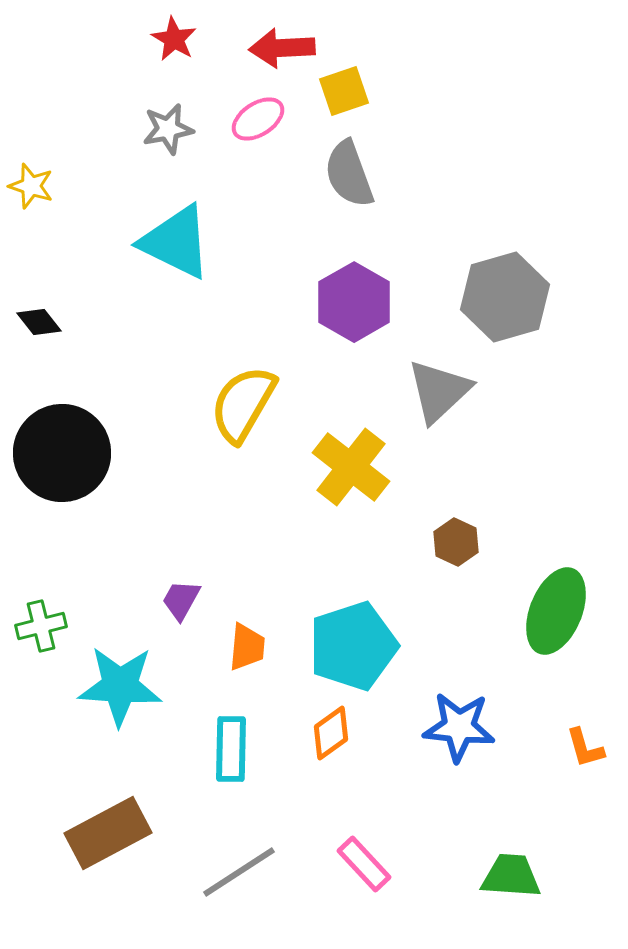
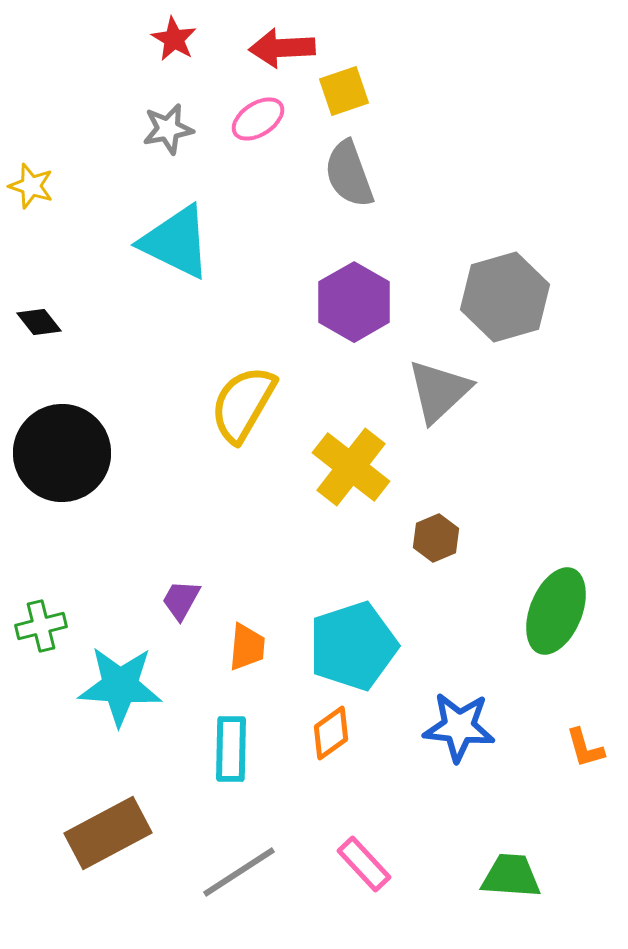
brown hexagon: moved 20 px left, 4 px up; rotated 12 degrees clockwise
